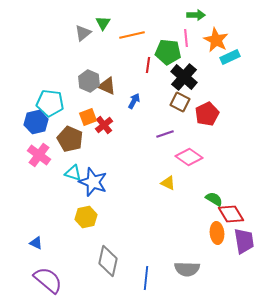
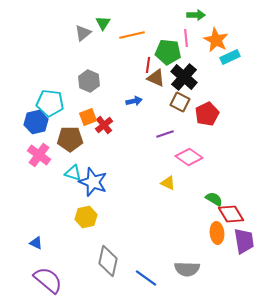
brown triangle: moved 49 px right, 8 px up
blue arrow: rotated 49 degrees clockwise
brown pentagon: rotated 25 degrees counterclockwise
blue line: rotated 60 degrees counterclockwise
